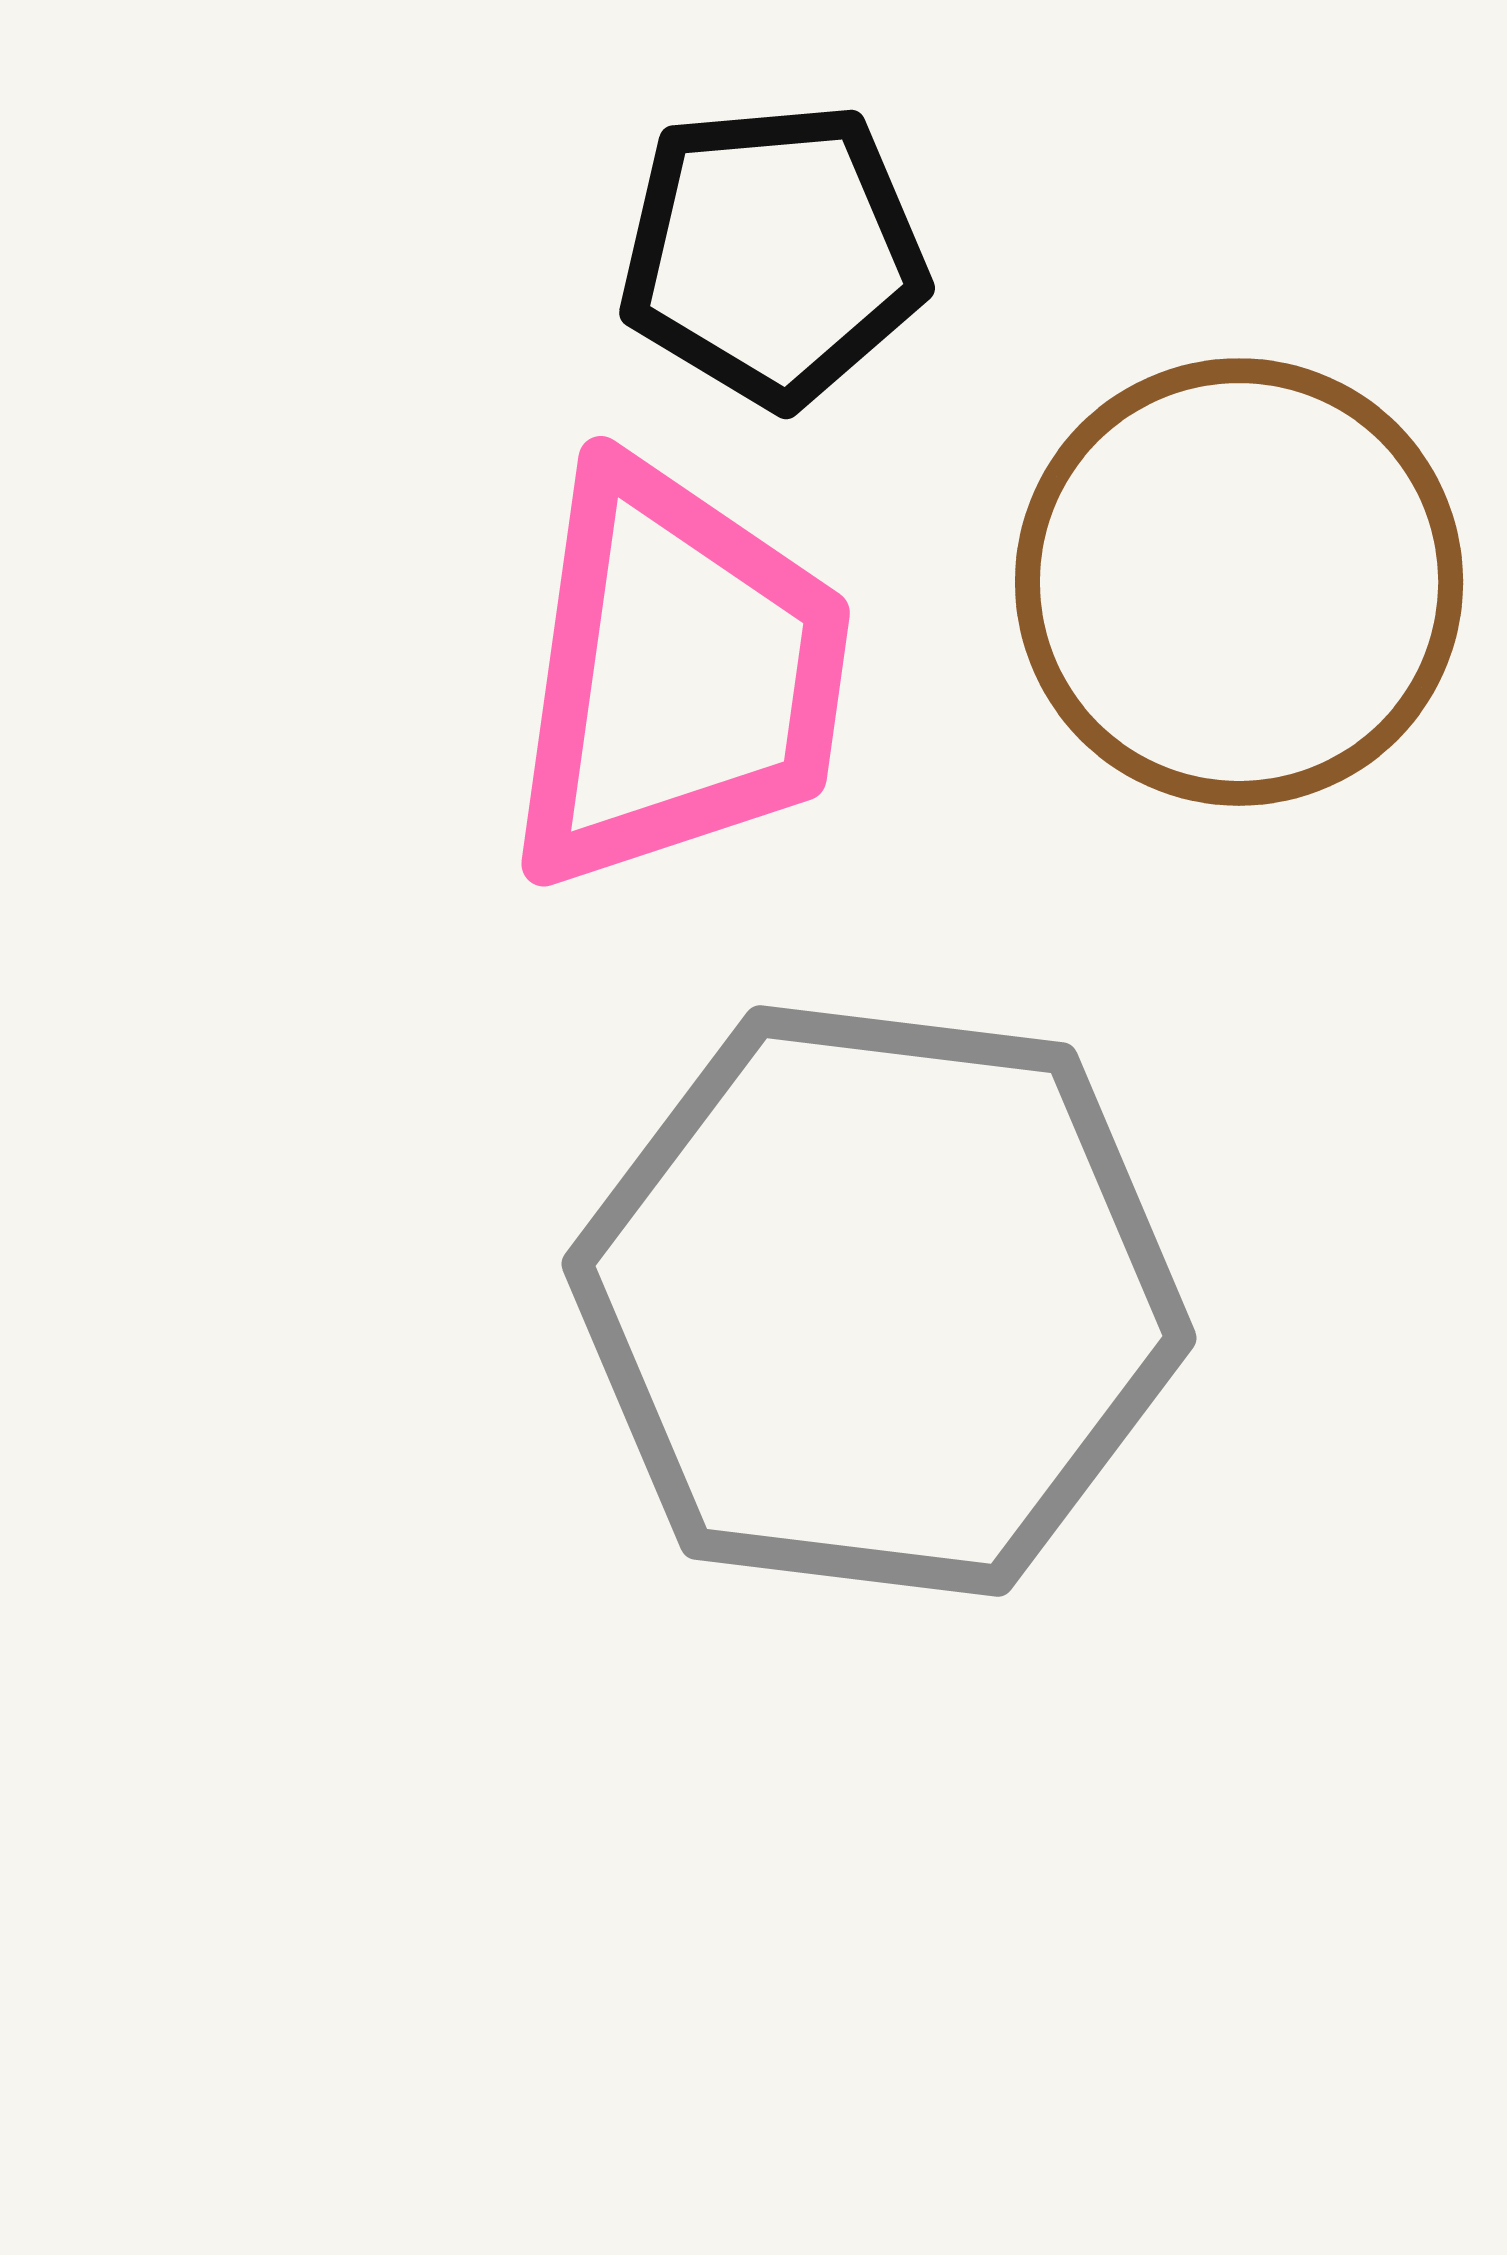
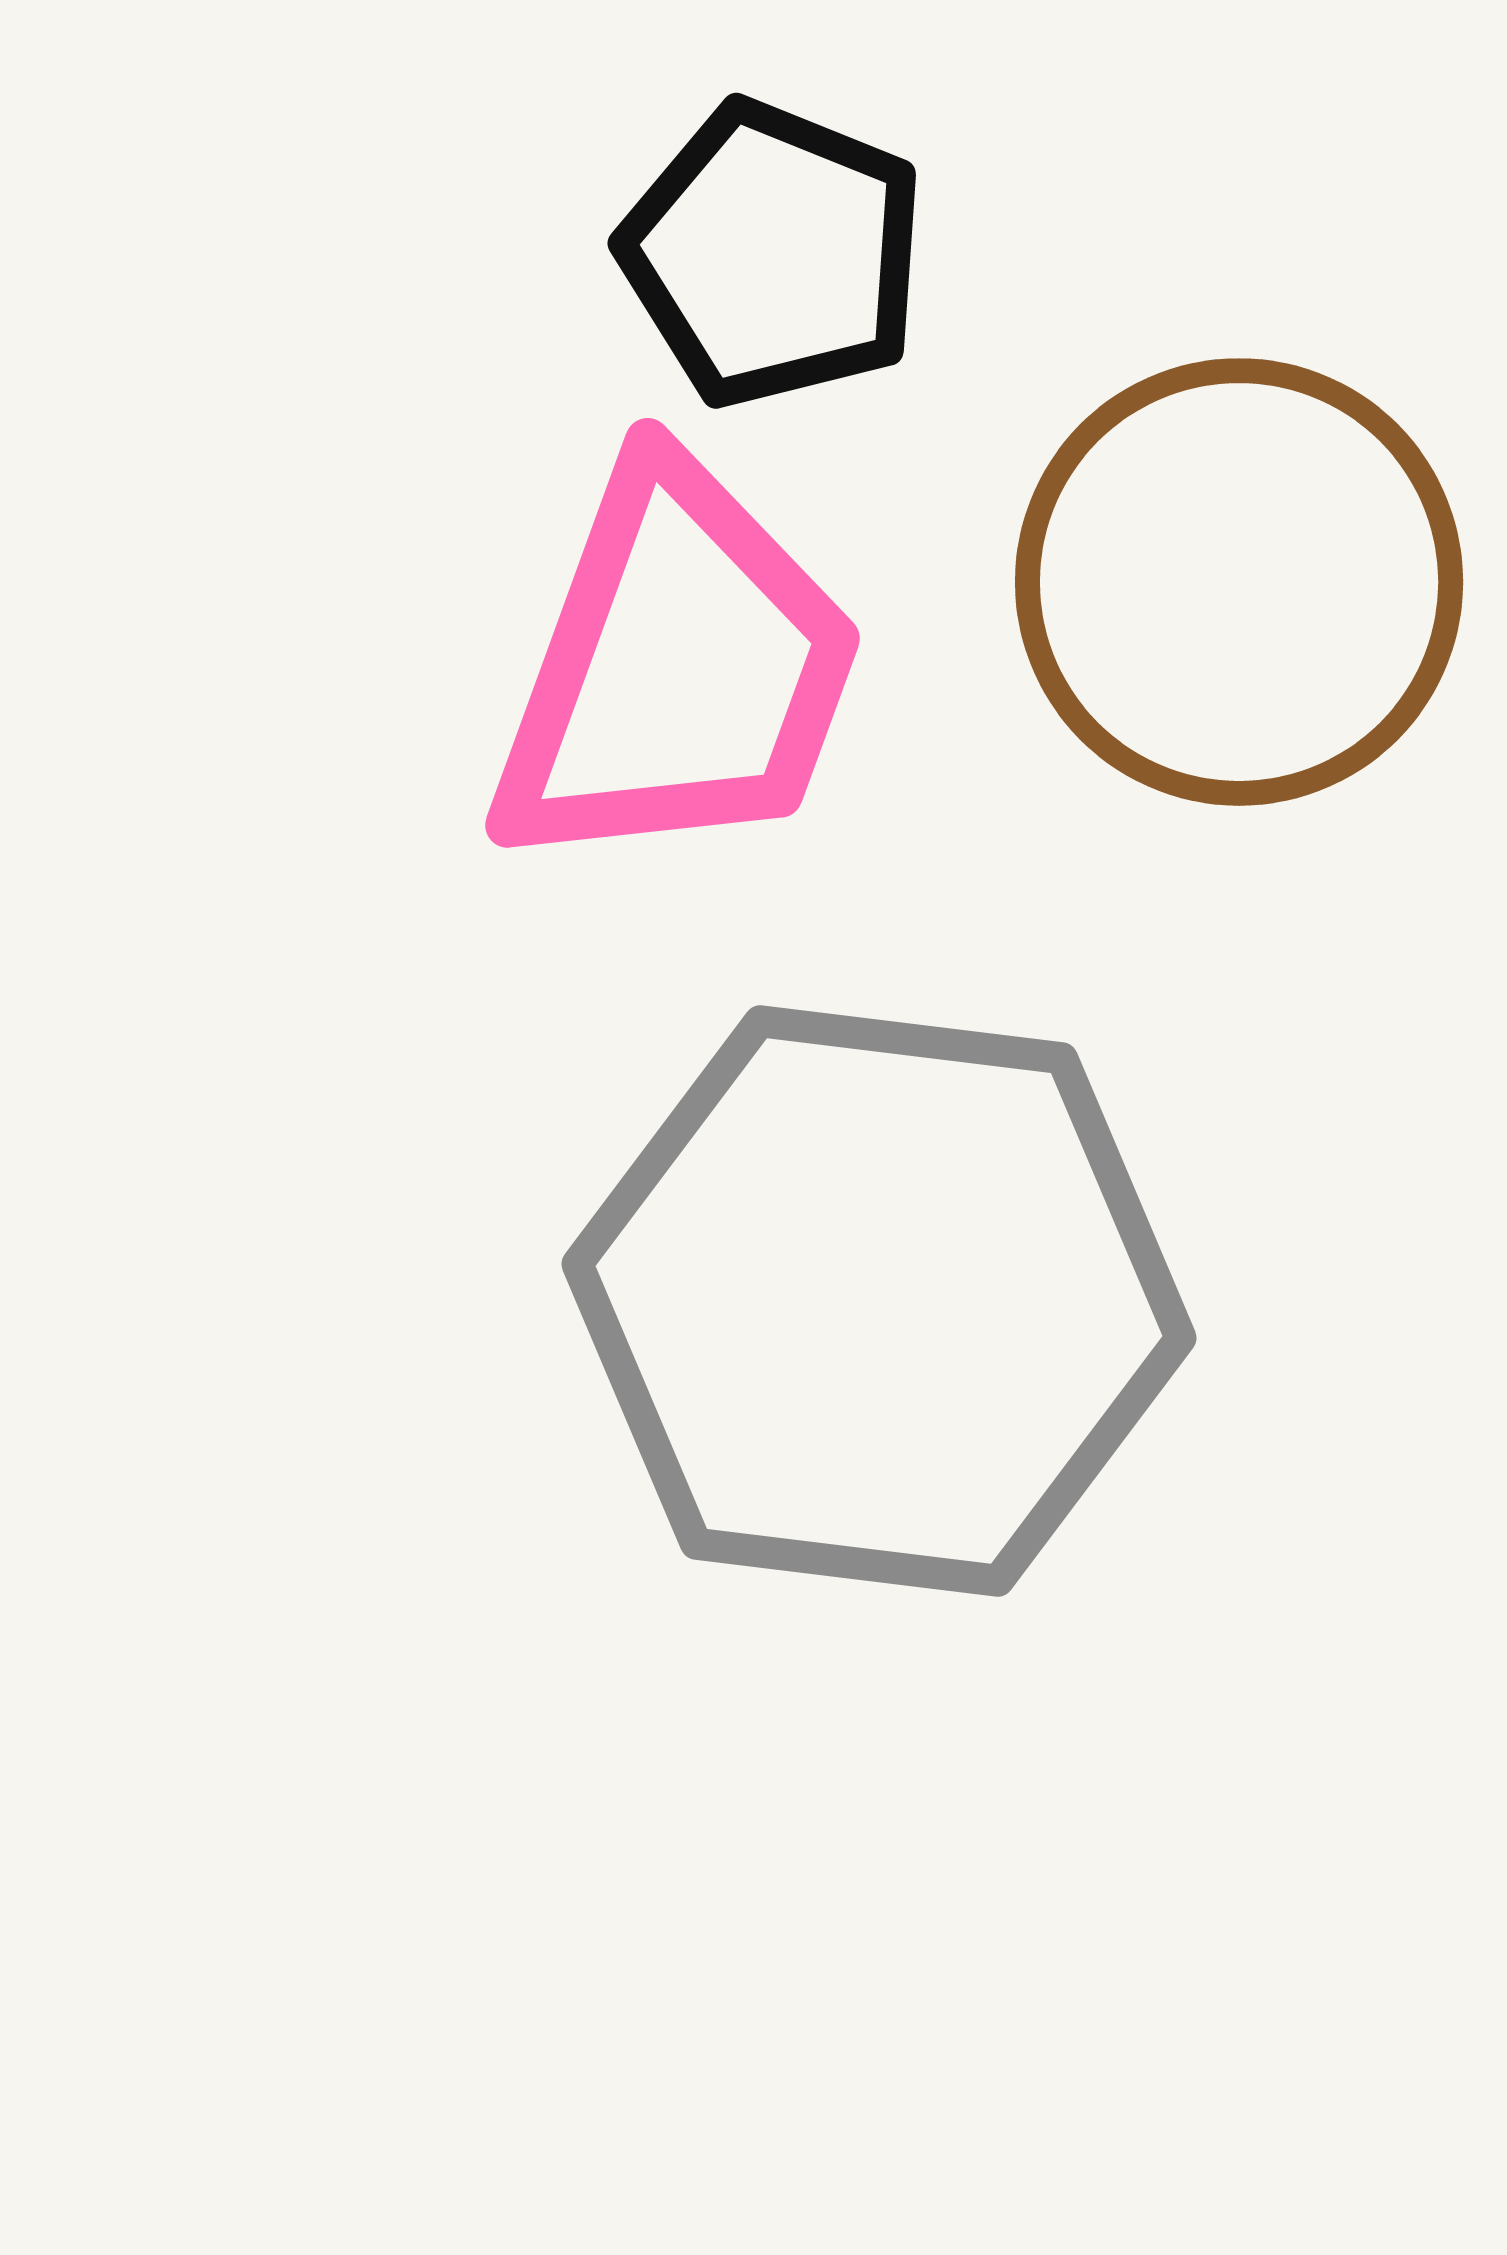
black pentagon: rotated 27 degrees clockwise
pink trapezoid: moved 7 px up; rotated 12 degrees clockwise
